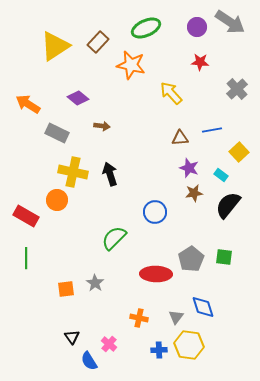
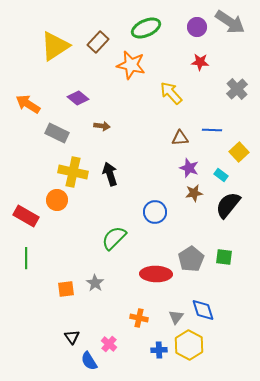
blue line: rotated 12 degrees clockwise
blue diamond: moved 3 px down
yellow hexagon: rotated 20 degrees clockwise
